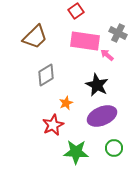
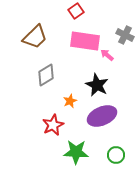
gray cross: moved 7 px right, 2 px down
orange star: moved 4 px right, 2 px up
green circle: moved 2 px right, 7 px down
